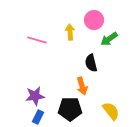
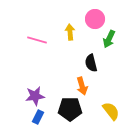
pink circle: moved 1 px right, 1 px up
green arrow: rotated 30 degrees counterclockwise
